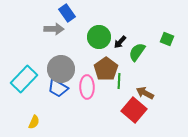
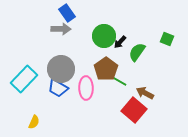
gray arrow: moved 7 px right
green circle: moved 5 px right, 1 px up
green line: rotated 63 degrees counterclockwise
pink ellipse: moved 1 px left, 1 px down
